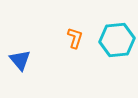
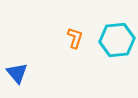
blue triangle: moved 3 px left, 13 px down
